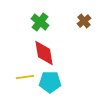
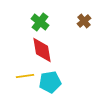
red diamond: moved 2 px left, 3 px up
yellow line: moved 1 px up
cyan pentagon: rotated 10 degrees counterclockwise
